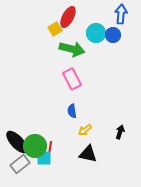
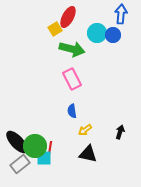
cyan circle: moved 1 px right
